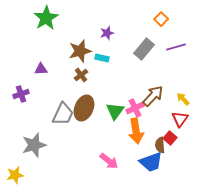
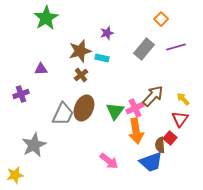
gray star: rotated 10 degrees counterclockwise
